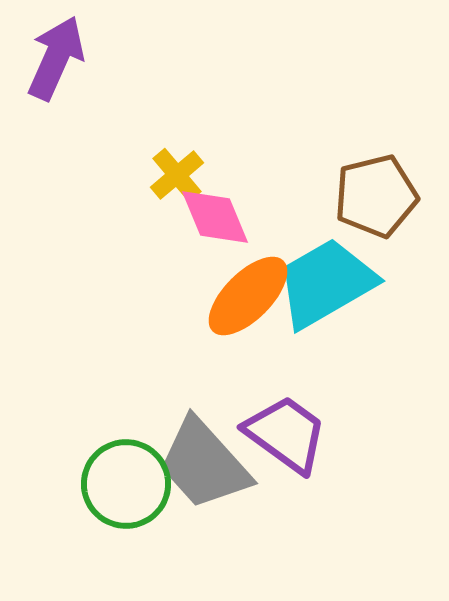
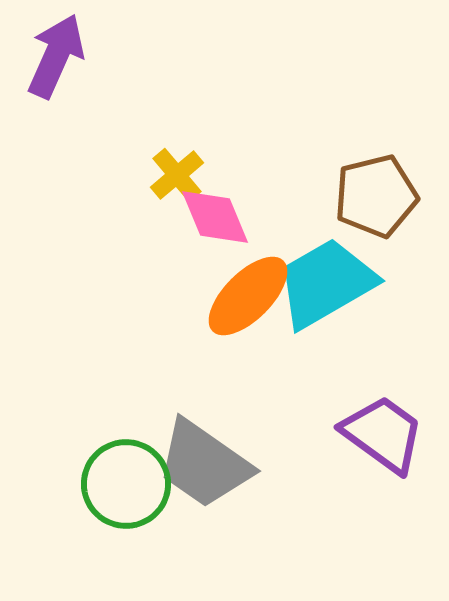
purple arrow: moved 2 px up
purple trapezoid: moved 97 px right
gray trapezoid: rotated 13 degrees counterclockwise
